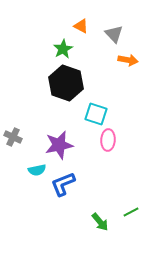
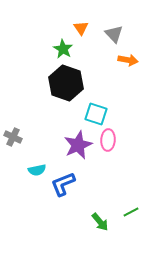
orange triangle: moved 2 px down; rotated 28 degrees clockwise
green star: rotated 12 degrees counterclockwise
purple star: moved 19 px right; rotated 12 degrees counterclockwise
